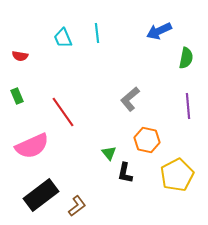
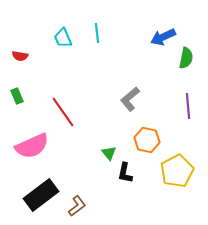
blue arrow: moved 4 px right, 6 px down
yellow pentagon: moved 4 px up
